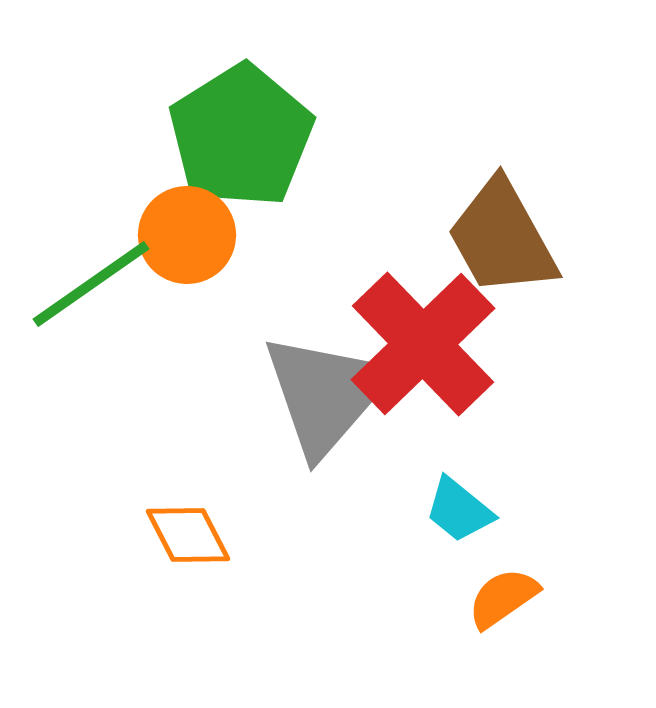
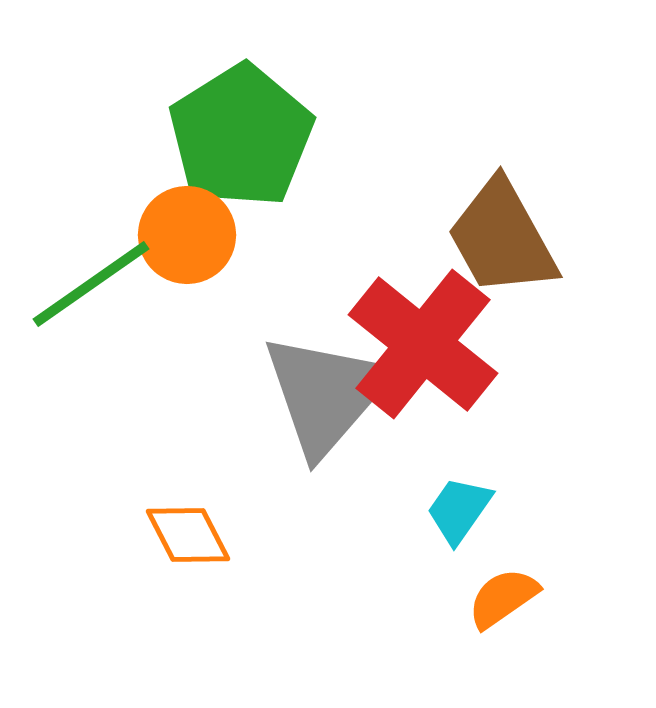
red cross: rotated 7 degrees counterclockwise
cyan trapezoid: rotated 86 degrees clockwise
